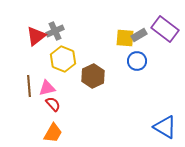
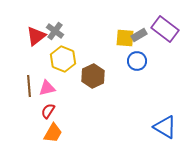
gray cross: rotated 30 degrees counterclockwise
red semicircle: moved 5 px left, 7 px down; rotated 105 degrees counterclockwise
